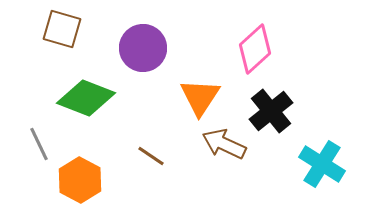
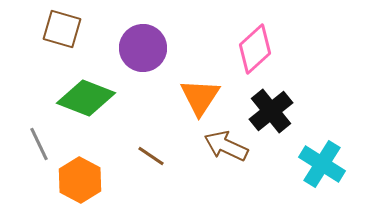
brown arrow: moved 2 px right, 2 px down
